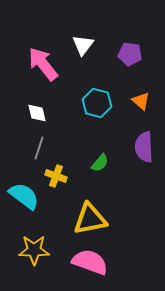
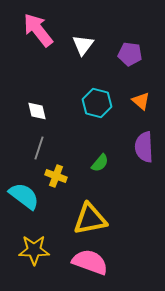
pink arrow: moved 5 px left, 34 px up
white diamond: moved 2 px up
